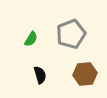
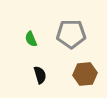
gray pentagon: rotated 20 degrees clockwise
green semicircle: rotated 126 degrees clockwise
